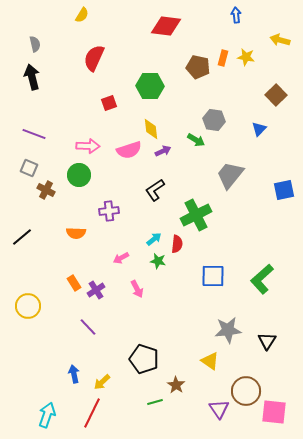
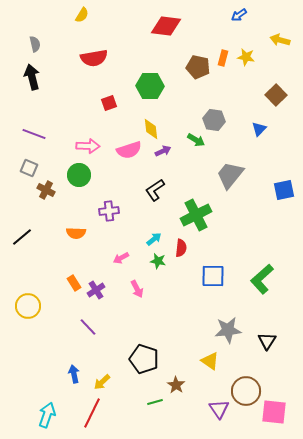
blue arrow at (236, 15): moved 3 px right; rotated 119 degrees counterclockwise
red semicircle at (94, 58): rotated 124 degrees counterclockwise
red semicircle at (177, 244): moved 4 px right, 4 px down
